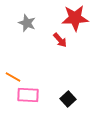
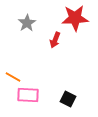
gray star: rotated 18 degrees clockwise
red arrow: moved 5 px left; rotated 63 degrees clockwise
black square: rotated 21 degrees counterclockwise
